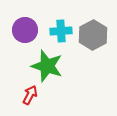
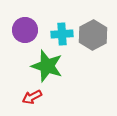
cyan cross: moved 1 px right, 3 px down
red arrow: moved 2 px right, 2 px down; rotated 144 degrees counterclockwise
